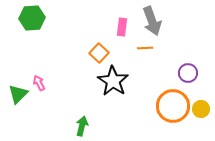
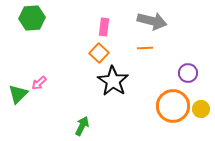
gray arrow: rotated 56 degrees counterclockwise
pink rectangle: moved 18 px left
pink arrow: rotated 105 degrees counterclockwise
green arrow: rotated 12 degrees clockwise
